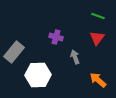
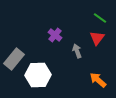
green line: moved 2 px right, 2 px down; rotated 16 degrees clockwise
purple cross: moved 1 px left, 2 px up; rotated 24 degrees clockwise
gray rectangle: moved 7 px down
gray arrow: moved 2 px right, 6 px up
